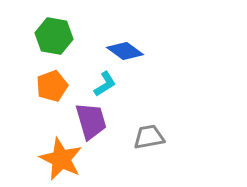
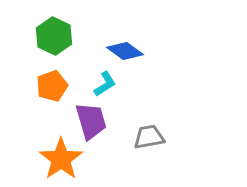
green hexagon: rotated 15 degrees clockwise
orange star: rotated 12 degrees clockwise
